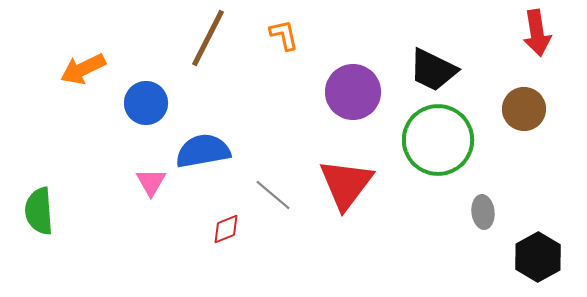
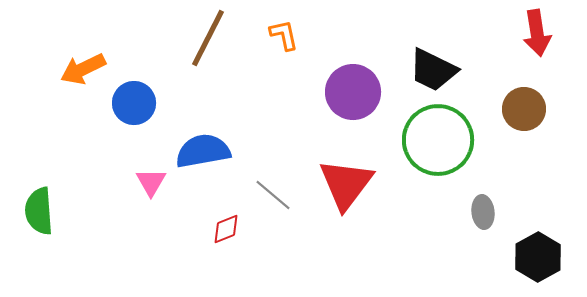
blue circle: moved 12 px left
